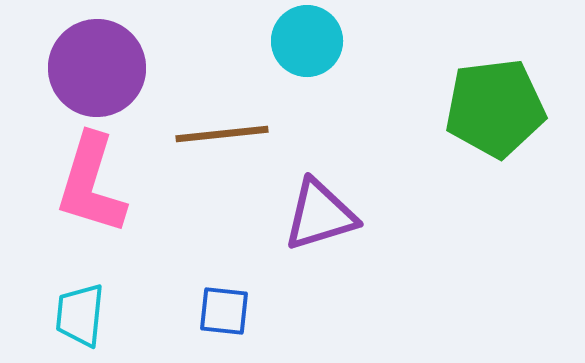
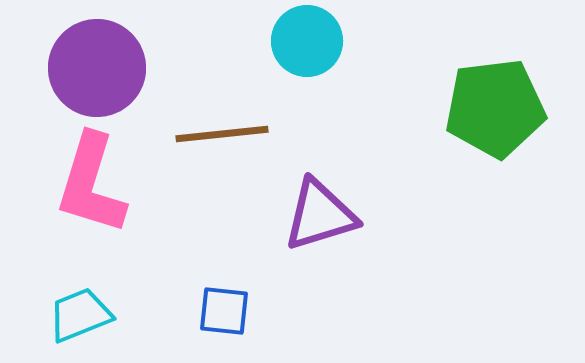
cyan trapezoid: rotated 62 degrees clockwise
